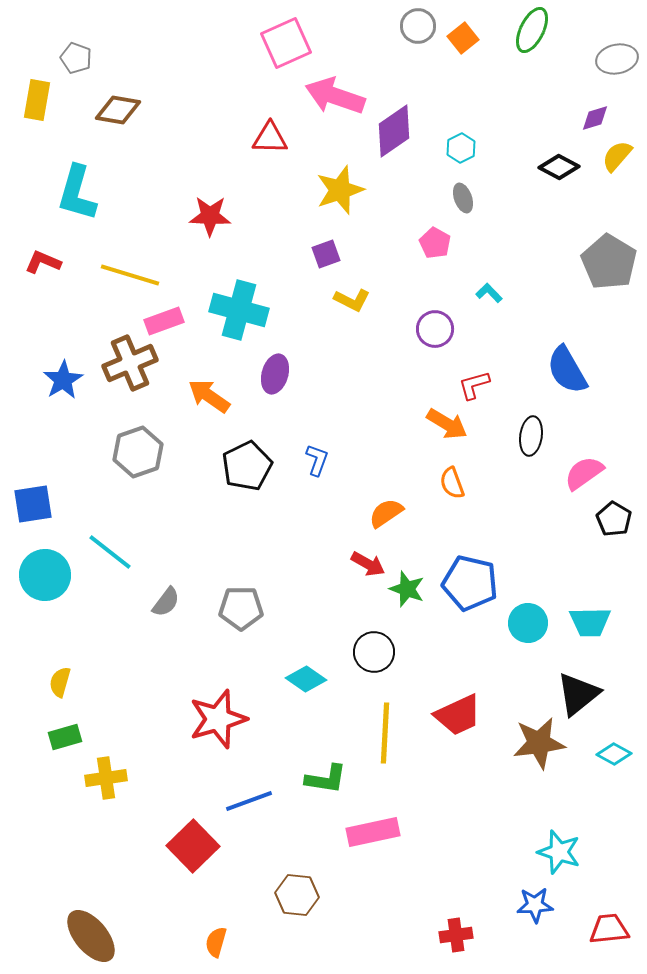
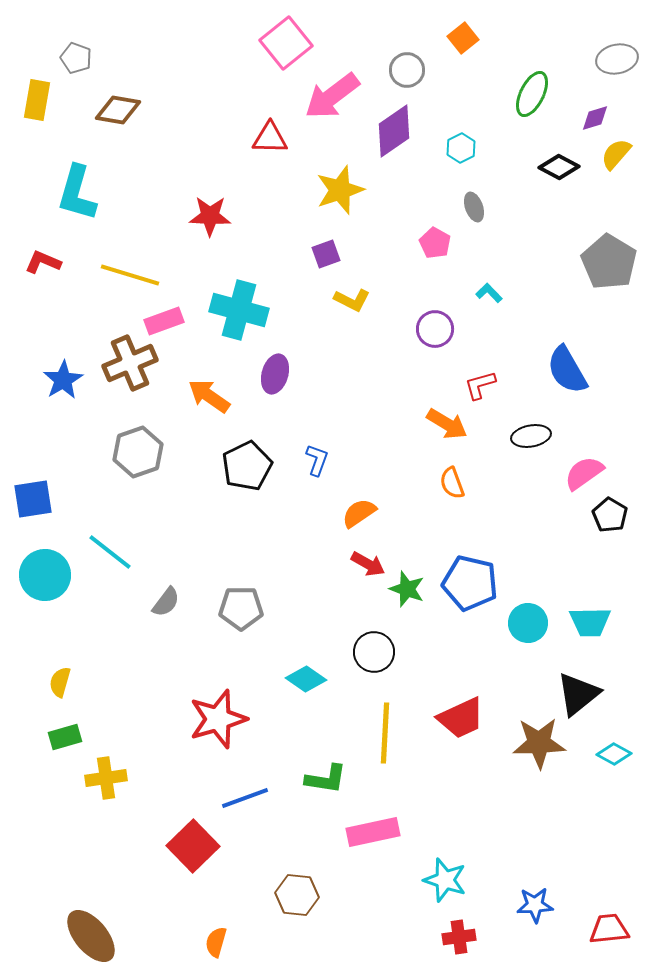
gray circle at (418, 26): moved 11 px left, 44 px down
green ellipse at (532, 30): moved 64 px down
pink square at (286, 43): rotated 15 degrees counterclockwise
pink arrow at (335, 96): moved 3 px left; rotated 56 degrees counterclockwise
yellow semicircle at (617, 156): moved 1 px left, 2 px up
gray ellipse at (463, 198): moved 11 px right, 9 px down
red L-shape at (474, 385): moved 6 px right
black ellipse at (531, 436): rotated 72 degrees clockwise
blue square at (33, 504): moved 5 px up
orange semicircle at (386, 513): moved 27 px left
black pentagon at (614, 519): moved 4 px left, 4 px up
red trapezoid at (458, 715): moved 3 px right, 3 px down
brown star at (539, 743): rotated 6 degrees clockwise
blue line at (249, 801): moved 4 px left, 3 px up
cyan star at (559, 852): moved 114 px left, 28 px down
red cross at (456, 935): moved 3 px right, 2 px down
